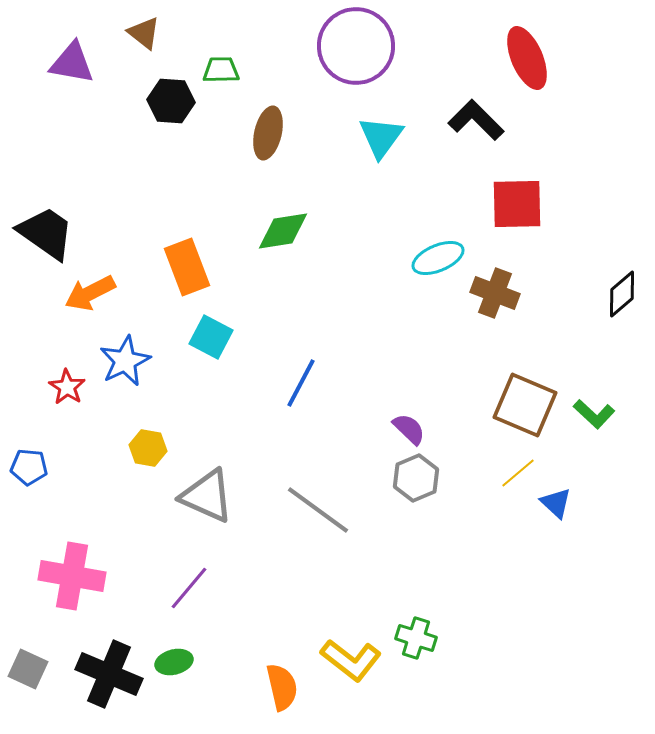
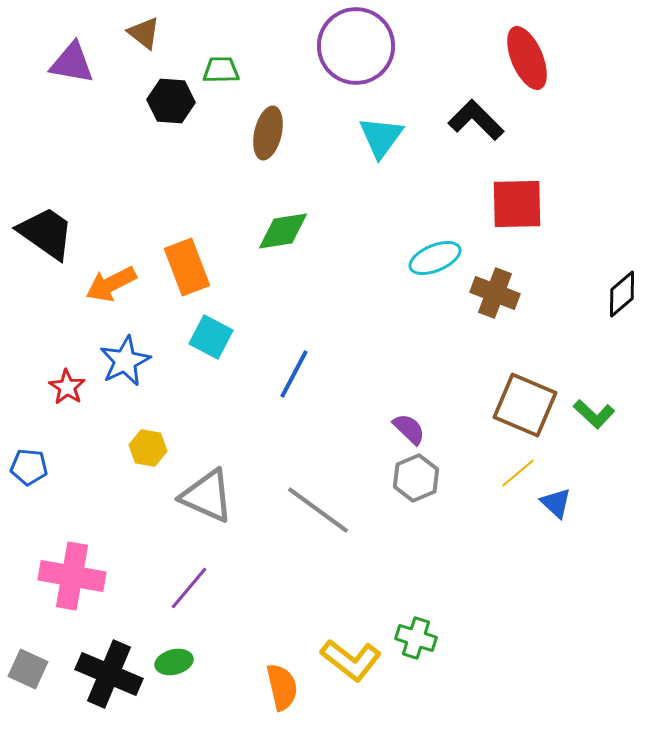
cyan ellipse: moved 3 px left
orange arrow: moved 21 px right, 9 px up
blue line: moved 7 px left, 9 px up
